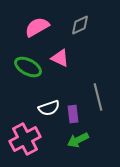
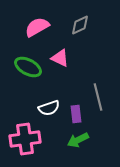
purple rectangle: moved 3 px right
pink cross: rotated 20 degrees clockwise
